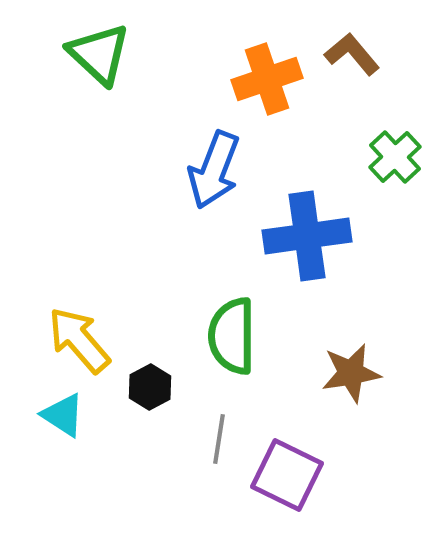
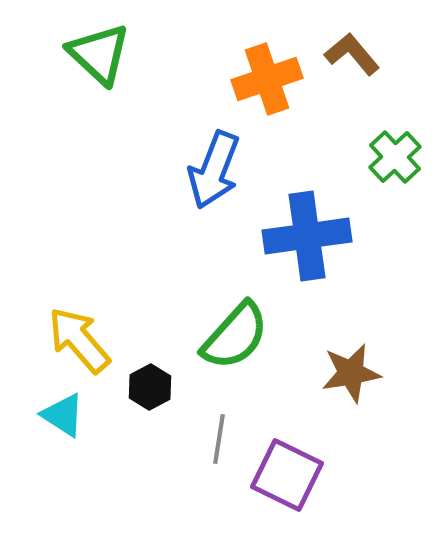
green semicircle: moved 3 px right; rotated 138 degrees counterclockwise
